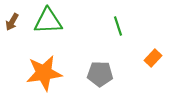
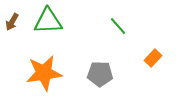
green line: rotated 24 degrees counterclockwise
